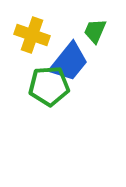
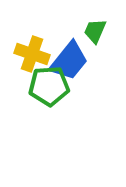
yellow cross: moved 19 px down
blue trapezoid: moved 1 px up
